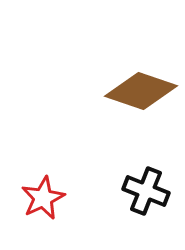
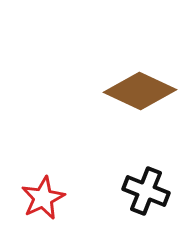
brown diamond: moved 1 px left; rotated 6 degrees clockwise
